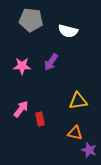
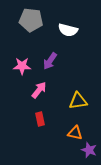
white semicircle: moved 1 px up
purple arrow: moved 1 px left, 1 px up
pink arrow: moved 18 px right, 19 px up
